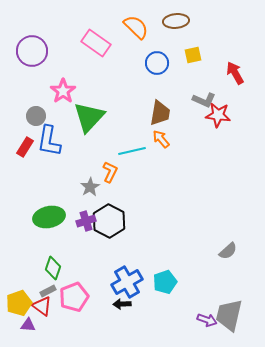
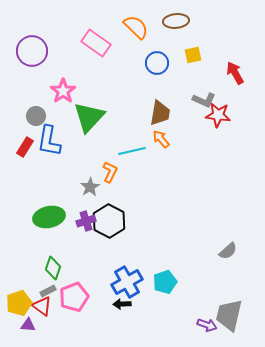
purple arrow: moved 5 px down
